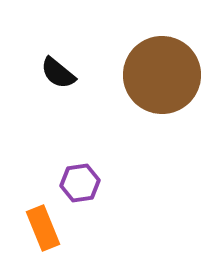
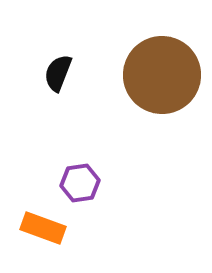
black semicircle: rotated 72 degrees clockwise
orange rectangle: rotated 48 degrees counterclockwise
